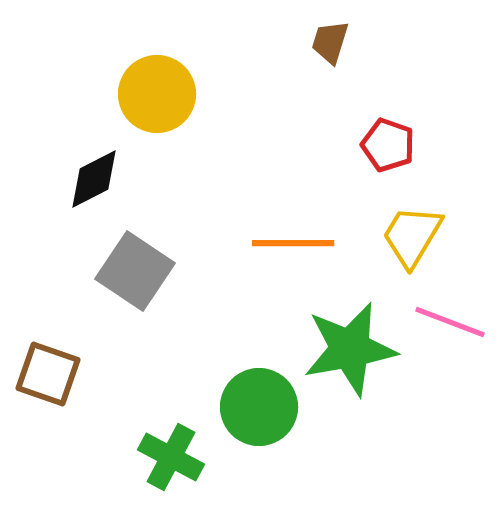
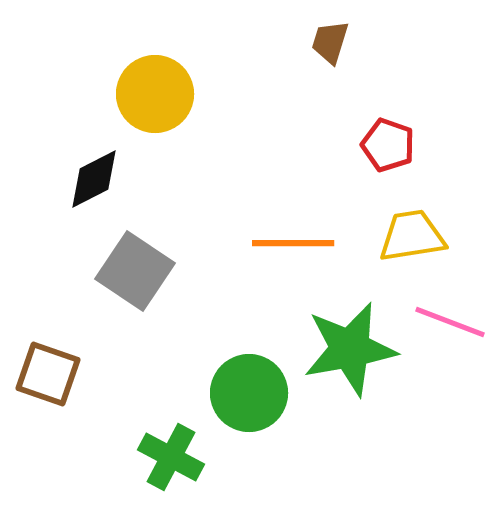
yellow circle: moved 2 px left
yellow trapezoid: rotated 50 degrees clockwise
green circle: moved 10 px left, 14 px up
